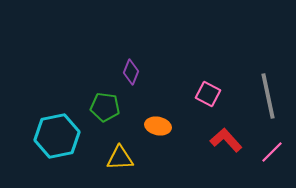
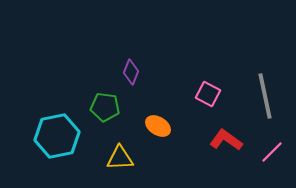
gray line: moved 3 px left
orange ellipse: rotated 20 degrees clockwise
red L-shape: rotated 12 degrees counterclockwise
